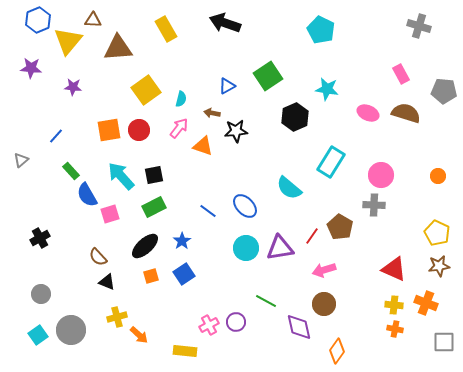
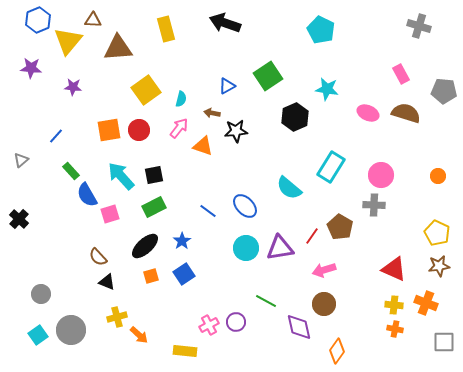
yellow rectangle at (166, 29): rotated 15 degrees clockwise
cyan rectangle at (331, 162): moved 5 px down
black cross at (40, 238): moved 21 px left, 19 px up; rotated 18 degrees counterclockwise
